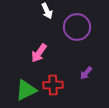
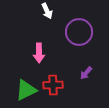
purple circle: moved 2 px right, 5 px down
pink arrow: rotated 36 degrees counterclockwise
